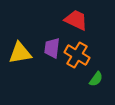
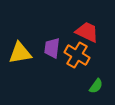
red trapezoid: moved 11 px right, 12 px down
green semicircle: moved 7 px down
